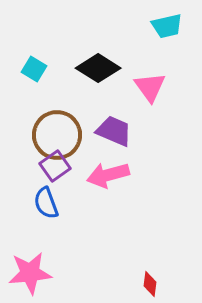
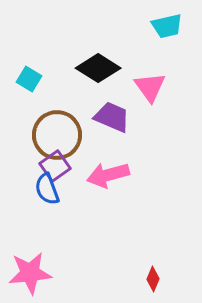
cyan square: moved 5 px left, 10 px down
purple trapezoid: moved 2 px left, 14 px up
blue semicircle: moved 1 px right, 14 px up
red diamond: moved 3 px right, 5 px up; rotated 15 degrees clockwise
